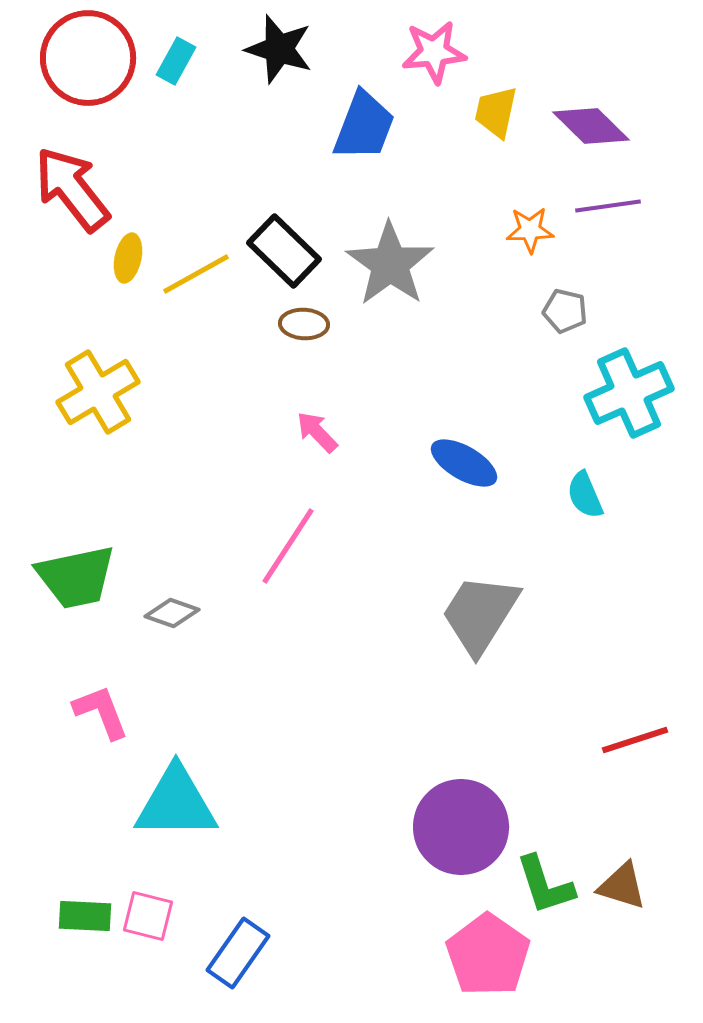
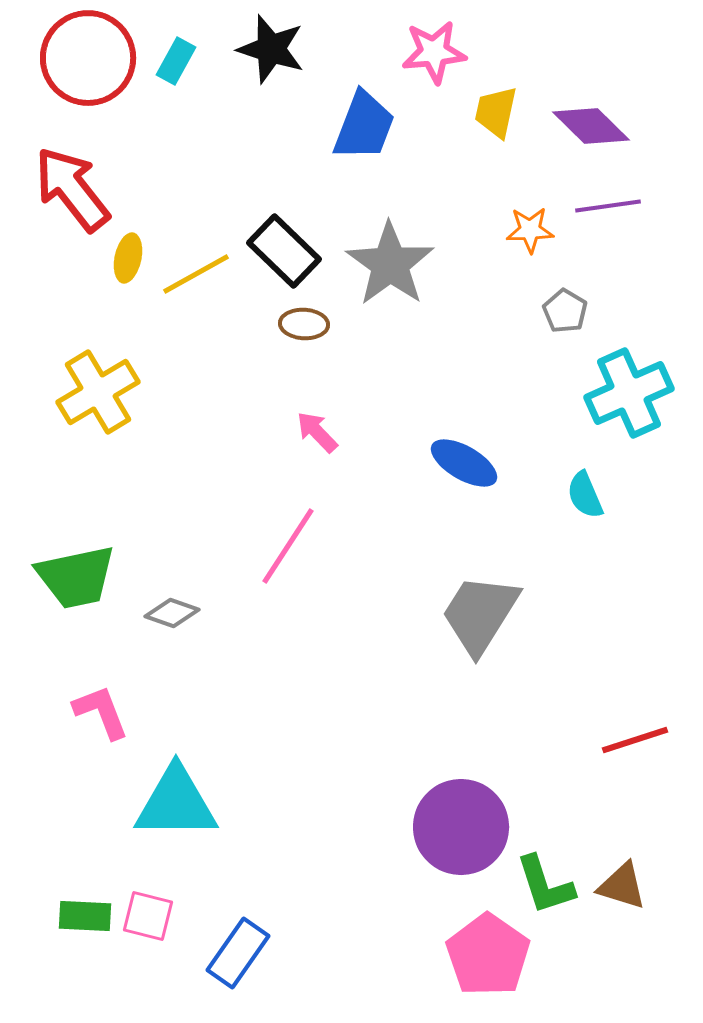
black star: moved 8 px left
gray pentagon: rotated 18 degrees clockwise
